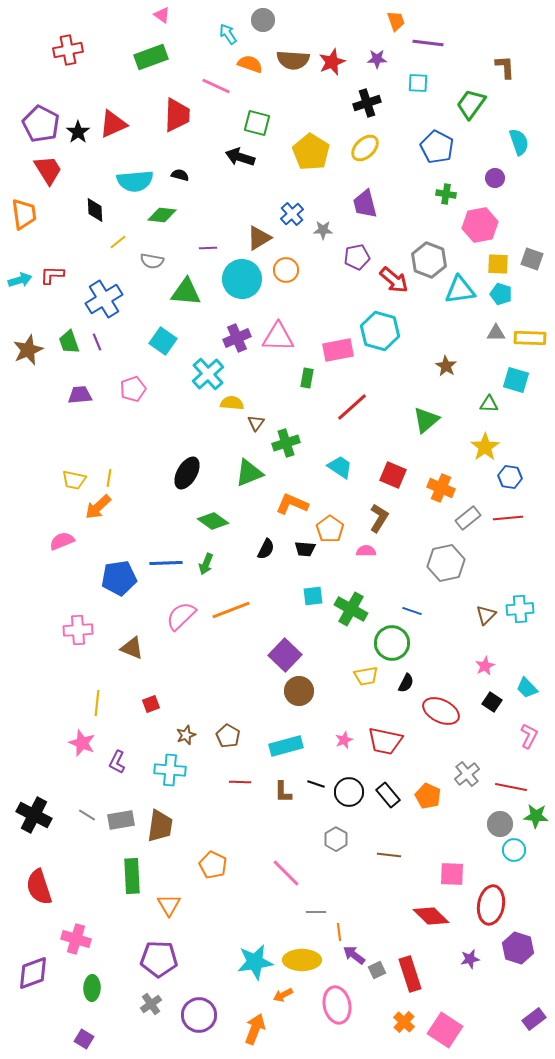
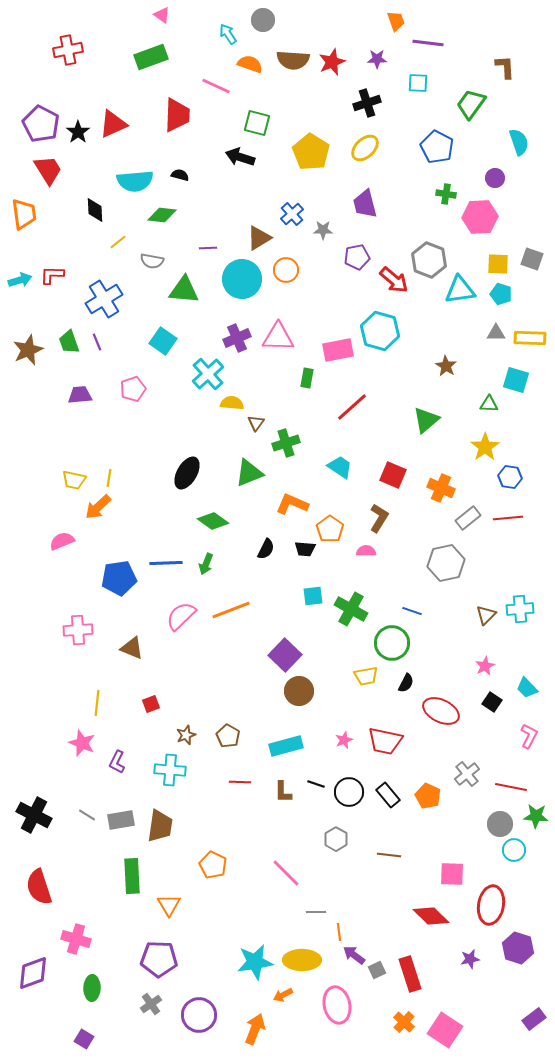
pink hexagon at (480, 225): moved 8 px up; rotated 8 degrees clockwise
green triangle at (186, 292): moved 2 px left, 2 px up
